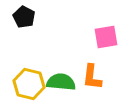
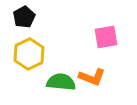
black pentagon: rotated 15 degrees clockwise
orange L-shape: rotated 76 degrees counterclockwise
yellow hexagon: moved 30 px up; rotated 20 degrees clockwise
